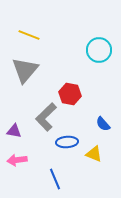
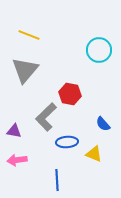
blue line: moved 2 px right, 1 px down; rotated 20 degrees clockwise
